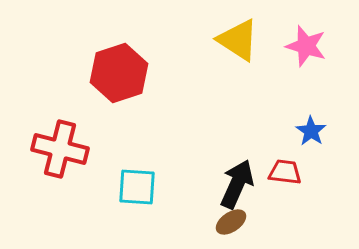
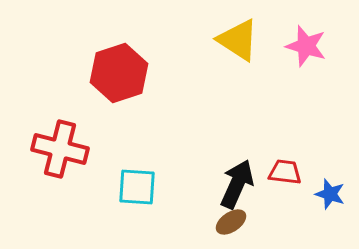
blue star: moved 19 px right, 63 px down; rotated 16 degrees counterclockwise
